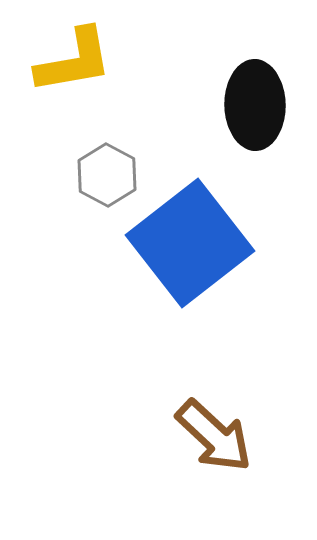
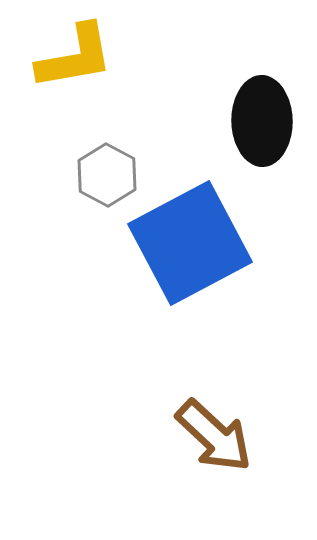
yellow L-shape: moved 1 px right, 4 px up
black ellipse: moved 7 px right, 16 px down
blue square: rotated 10 degrees clockwise
